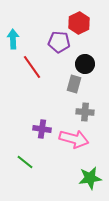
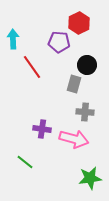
black circle: moved 2 px right, 1 px down
